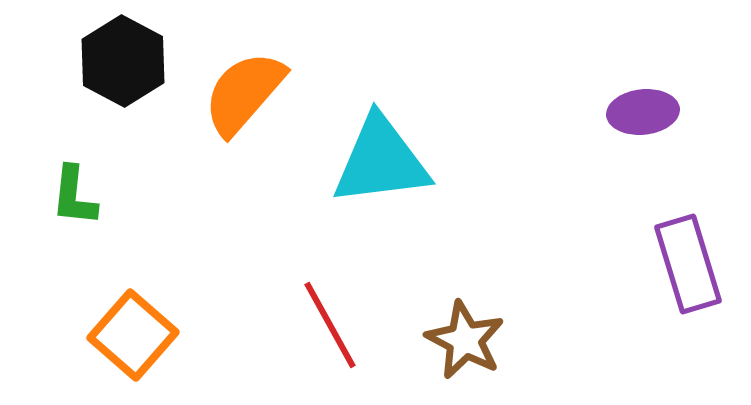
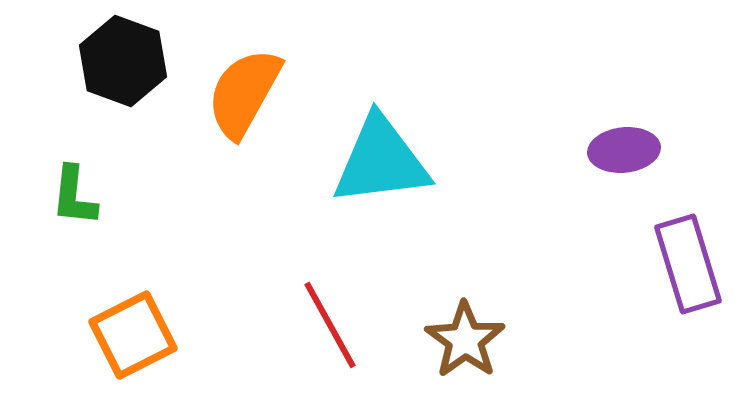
black hexagon: rotated 8 degrees counterclockwise
orange semicircle: rotated 12 degrees counterclockwise
purple ellipse: moved 19 px left, 38 px down
orange square: rotated 22 degrees clockwise
brown star: rotated 8 degrees clockwise
